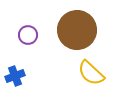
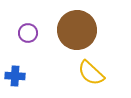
purple circle: moved 2 px up
blue cross: rotated 24 degrees clockwise
